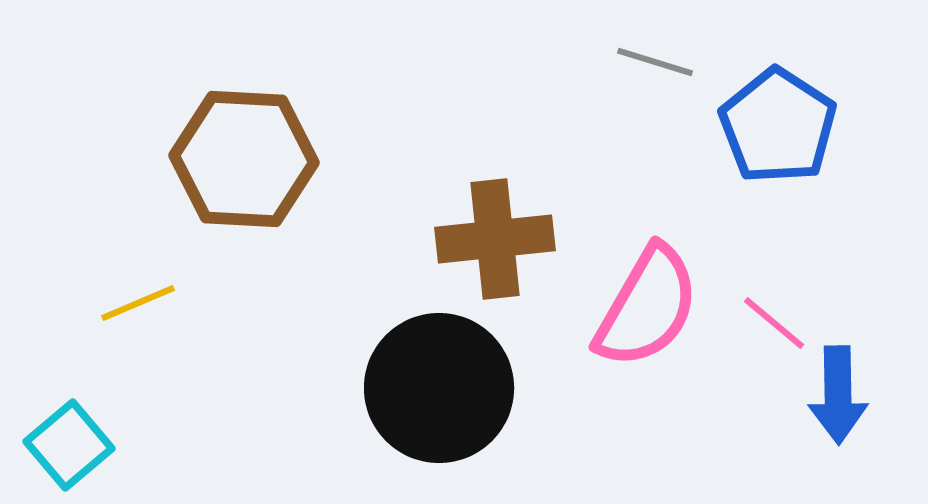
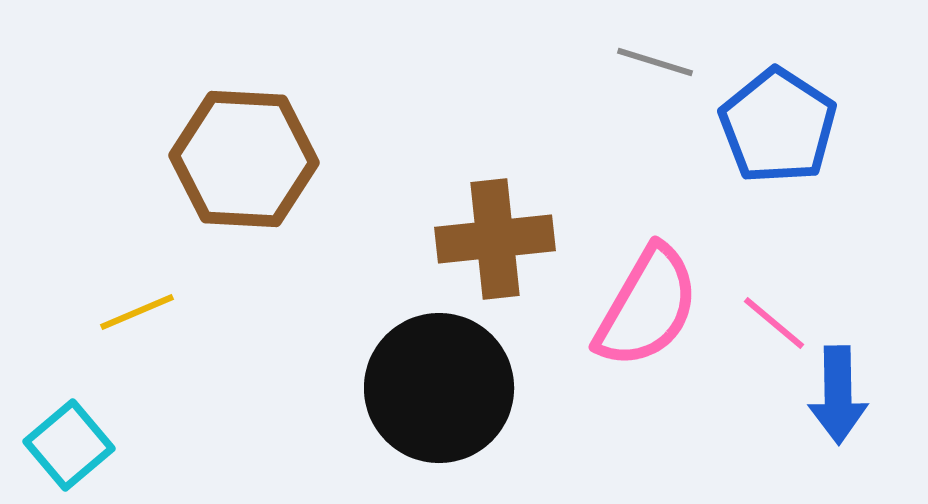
yellow line: moved 1 px left, 9 px down
